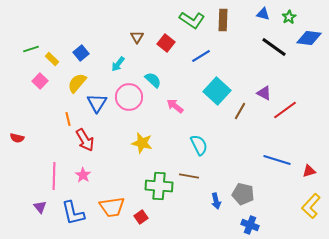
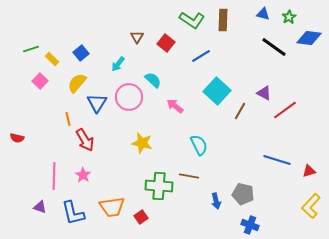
purple triangle at (40, 207): rotated 32 degrees counterclockwise
